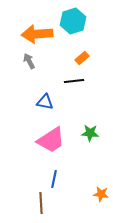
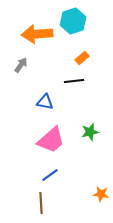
gray arrow: moved 8 px left, 4 px down; rotated 63 degrees clockwise
green star: moved 1 px up; rotated 18 degrees counterclockwise
pink trapezoid: rotated 8 degrees counterclockwise
blue line: moved 4 px left, 4 px up; rotated 42 degrees clockwise
